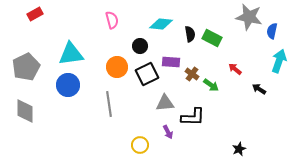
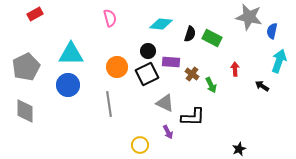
pink semicircle: moved 2 px left, 2 px up
black semicircle: rotated 28 degrees clockwise
black circle: moved 8 px right, 5 px down
cyan triangle: rotated 8 degrees clockwise
red arrow: rotated 48 degrees clockwise
green arrow: rotated 28 degrees clockwise
black arrow: moved 3 px right, 3 px up
gray triangle: rotated 30 degrees clockwise
